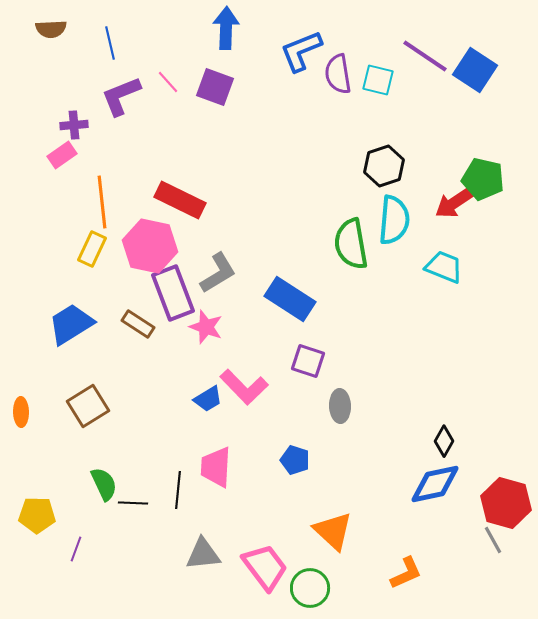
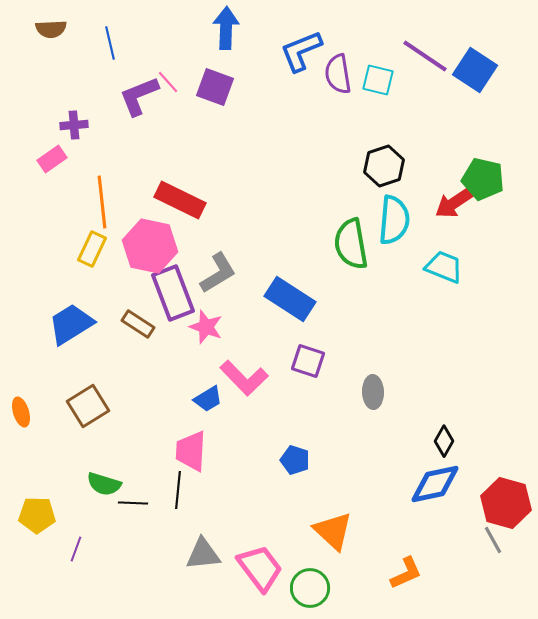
purple L-shape at (121, 96): moved 18 px right
pink rectangle at (62, 155): moved 10 px left, 4 px down
pink L-shape at (244, 387): moved 9 px up
gray ellipse at (340, 406): moved 33 px right, 14 px up
orange ellipse at (21, 412): rotated 16 degrees counterclockwise
pink trapezoid at (216, 467): moved 25 px left, 16 px up
green semicircle at (104, 484): rotated 132 degrees clockwise
pink trapezoid at (265, 567): moved 5 px left, 1 px down
